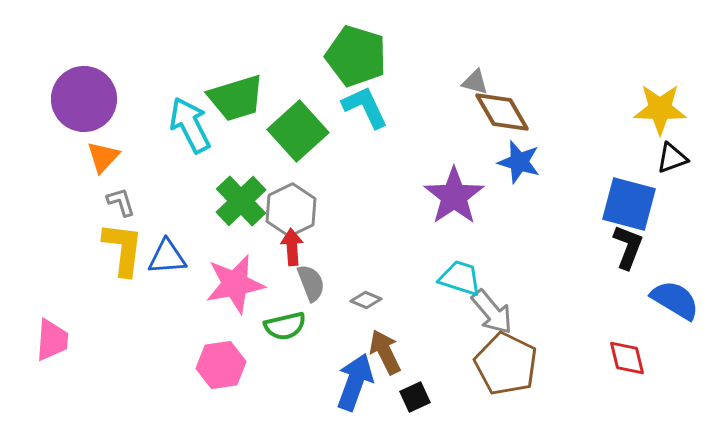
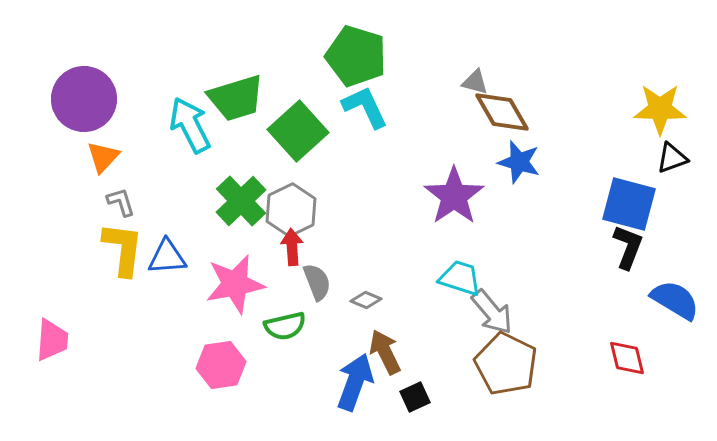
gray semicircle: moved 6 px right, 1 px up
